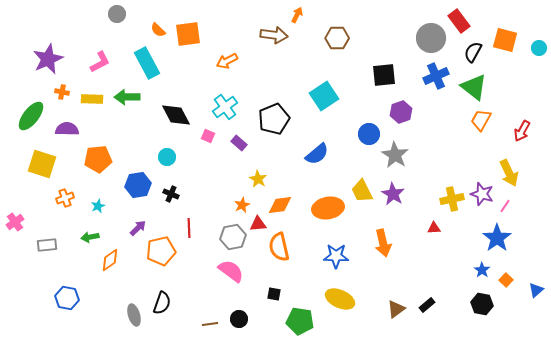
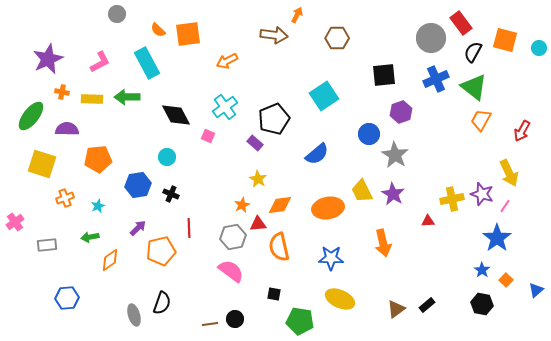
red rectangle at (459, 21): moved 2 px right, 2 px down
blue cross at (436, 76): moved 3 px down
purple rectangle at (239, 143): moved 16 px right
red triangle at (434, 228): moved 6 px left, 7 px up
blue star at (336, 256): moved 5 px left, 2 px down
blue hexagon at (67, 298): rotated 15 degrees counterclockwise
black circle at (239, 319): moved 4 px left
